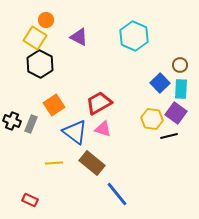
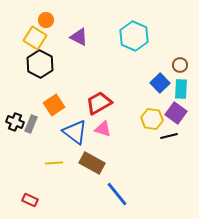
black cross: moved 3 px right, 1 px down
brown rectangle: rotated 10 degrees counterclockwise
